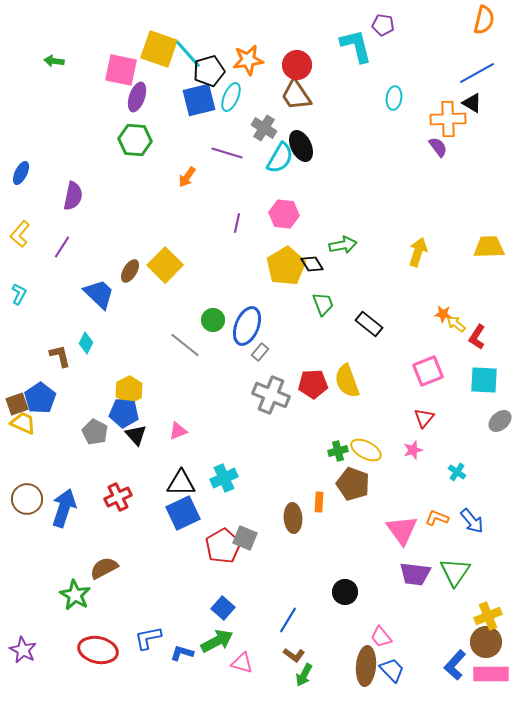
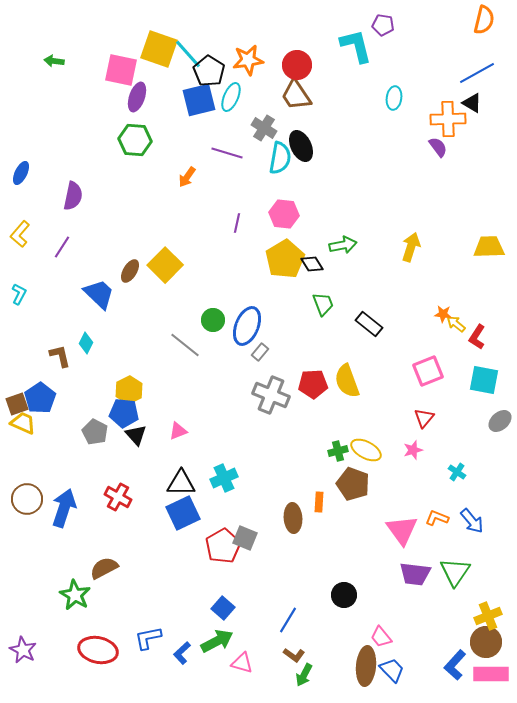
black pentagon at (209, 71): rotated 24 degrees counterclockwise
cyan semicircle at (280, 158): rotated 20 degrees counterclockwise
yellow arrow at (418, 252): moved 7 px left, 5 px up
yellow pentagon at (286, 266): moved 1 px left, 7 px up
cyan square at (484, 380): rotated 8 degrees clockwise
red cross at (118, 497): rotated 36 degrees counterclockwise
black circle at (345, 592): moved 1 px left, 3 px down
blue L-shape at (182, 653): rotated 60 degrees counterclockwise
